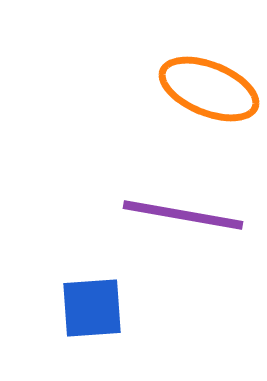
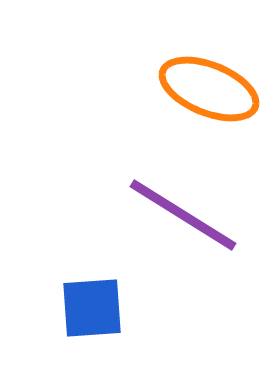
purple line: rotated 22 degrees clockwise
